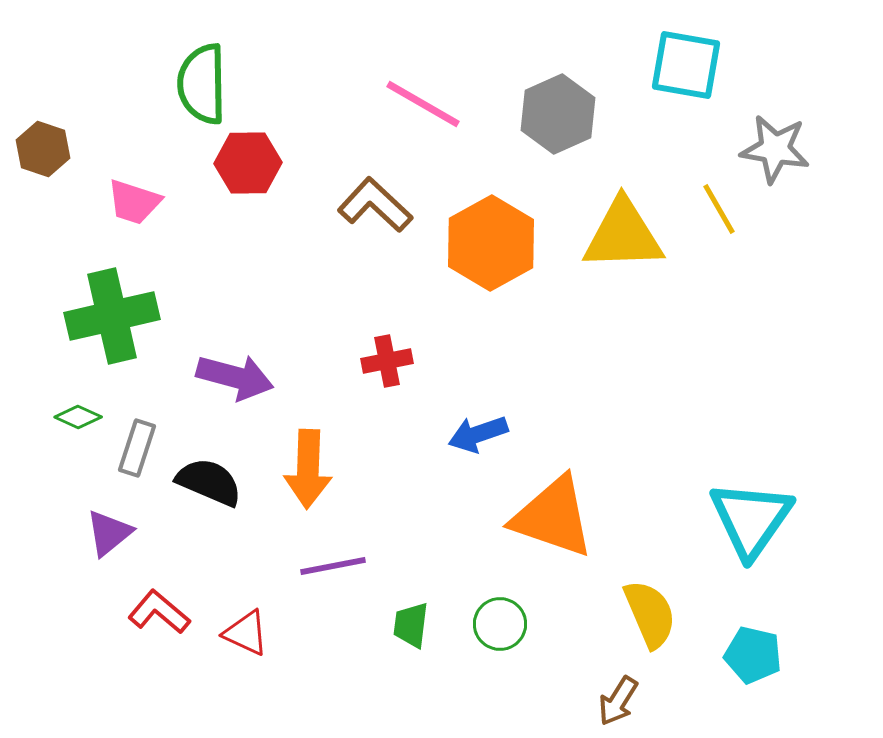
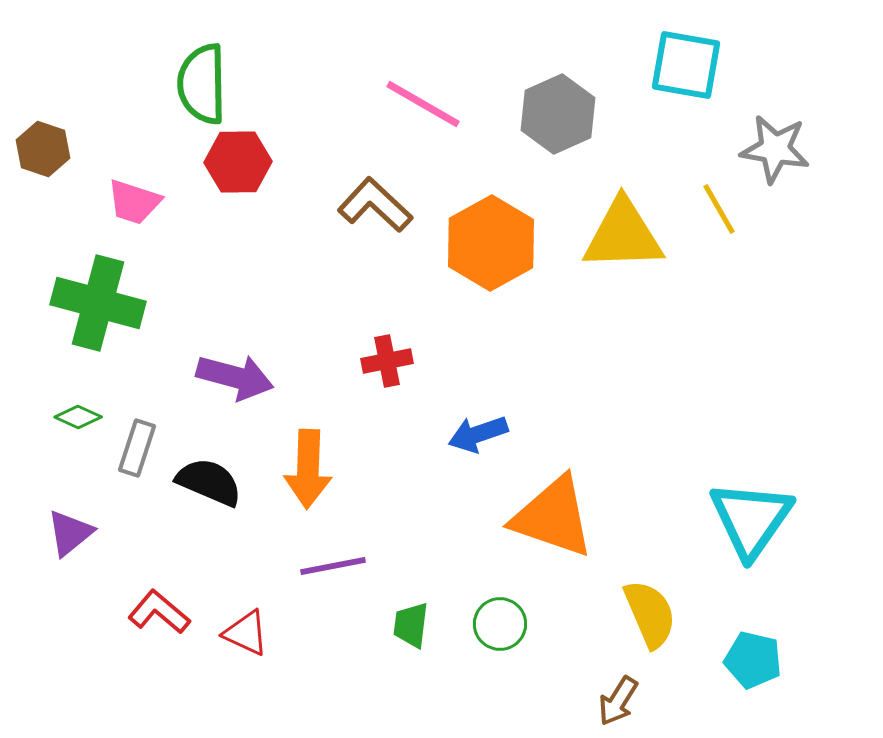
red hexagon: moved 10 px left, 1 px up
green cross: moved 14 px left, 13 px up; rotated 28 degrees clockwise
purple triangle: moved 39 px left
cyan pentagon: moved 5 px down
